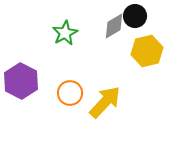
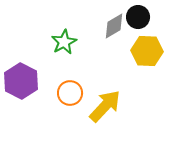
black circle: moved 3 px right, 1 px down
green star: moved 1 px left, 9 px down
yellow hexagon: rotated 16 degrees clockwise
yellow arrow: moved 4 px down
